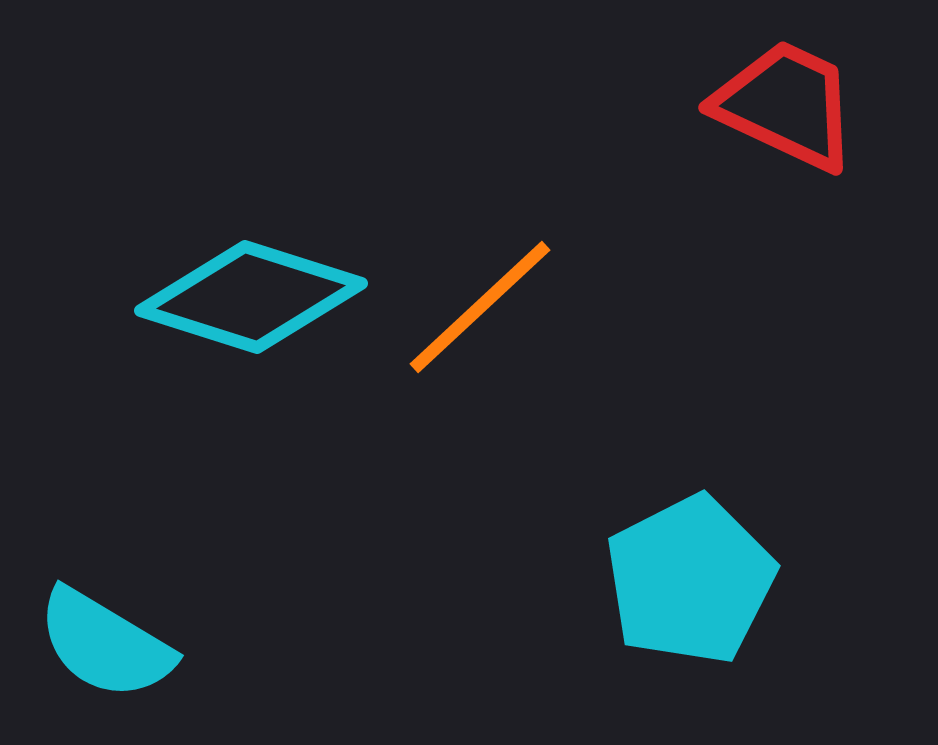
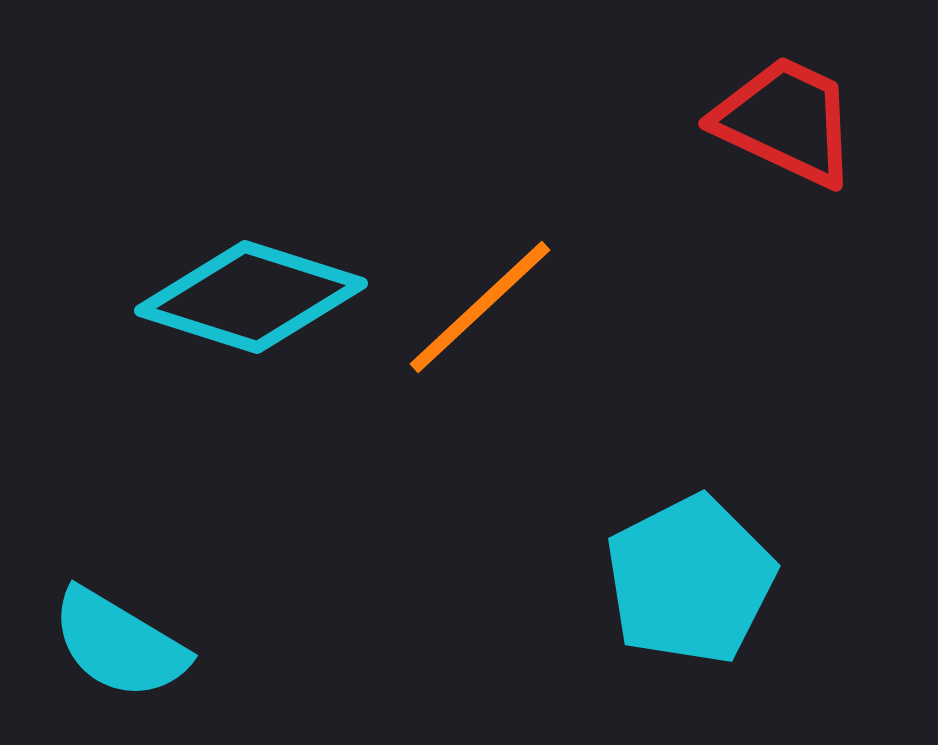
red trapezoid: moved 16 px down
cyan semicircle: moved 14 px right
